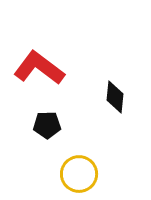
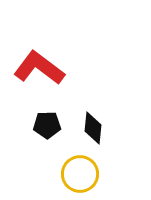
black diamond: moved 22 px left, 31 px down
yellow circle: moved 1 px right
